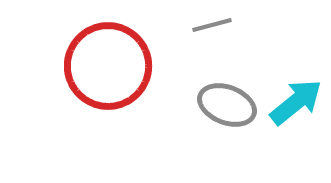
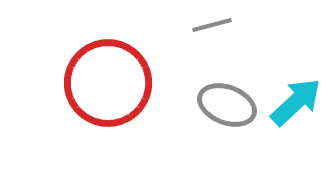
red circle: moved 17 px down
cyan arrow: rotated 4 degrees counterclockwise
